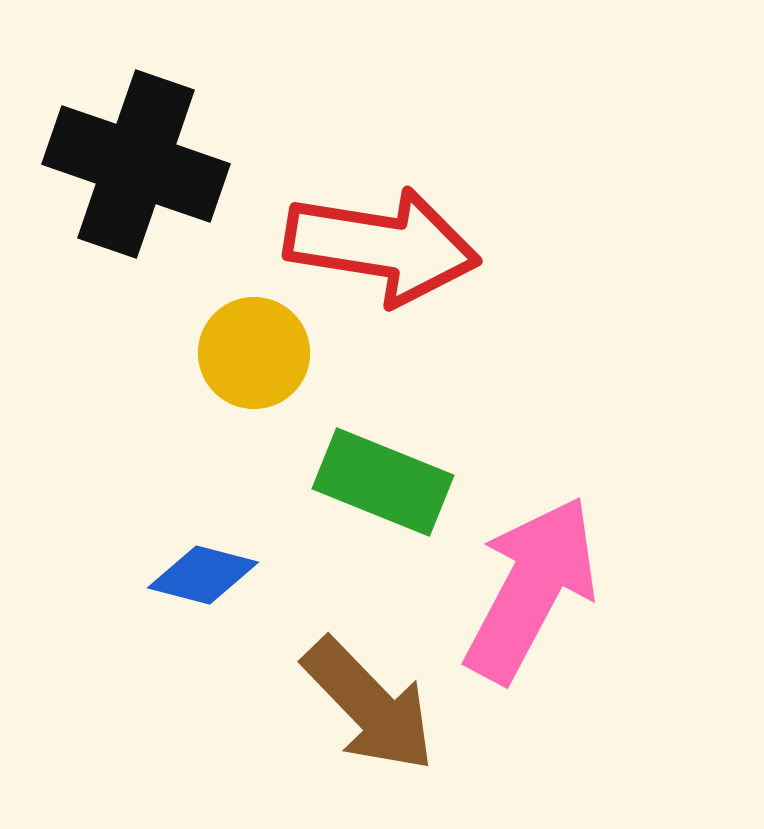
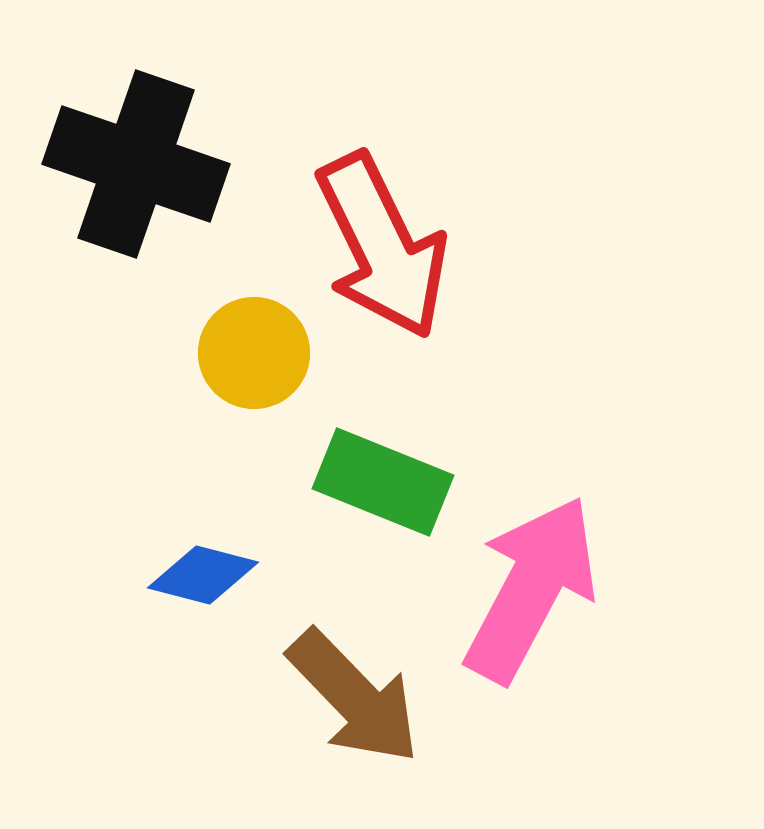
red arrow: rotated 55 degrees clockwise
brown arrow: moved 15 px left, 8 px up
